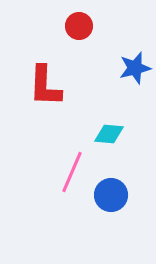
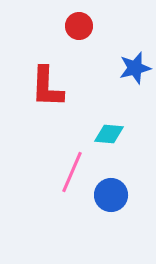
red L-shape: moved 2 px right, 1 px down
